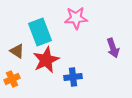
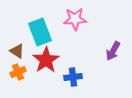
pink star: moved 1 px left, 1 px down
purple arrow: moved 3 px down; rotated 48 degrees clockwise
red star: rotated 8 degrees counterclockwise
orange cross: moved 6 px right, 7 px up
